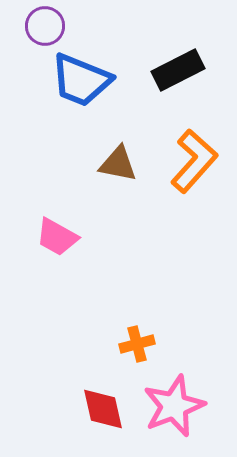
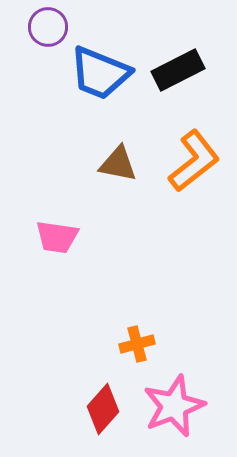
purple circle: moved 3 px right, 1 px down
blue trapezoid: moved 19 px right, 7 px up
orange L-shape: rotated 10 degrees clockwise
pink trapezoid: rotated 21 degrees counterclockwise
red diamond: rotated 54 degrees clockwise
